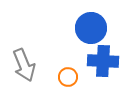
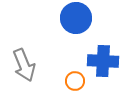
blue circle: moved 15 px left, 10 px up
orange circle: moved 7 px right, 4 px down
